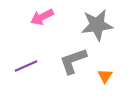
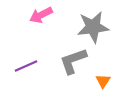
pink arrow: moved 1 px left, 2 px up
gray star: moved 4 px left, 2 px down
orange triangle: moved 2 px left, 5 px down
